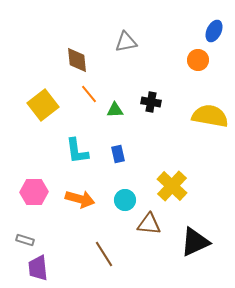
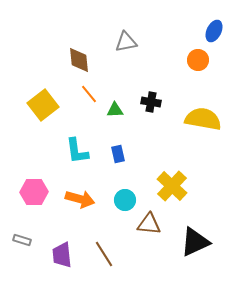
brown diamond: moved 2 px right
yellow semicircle: moved 7 px left, 3 px down
gray rectangle: moved 3 px left
purple trapezoid: moved 24 px right, 13 px up
